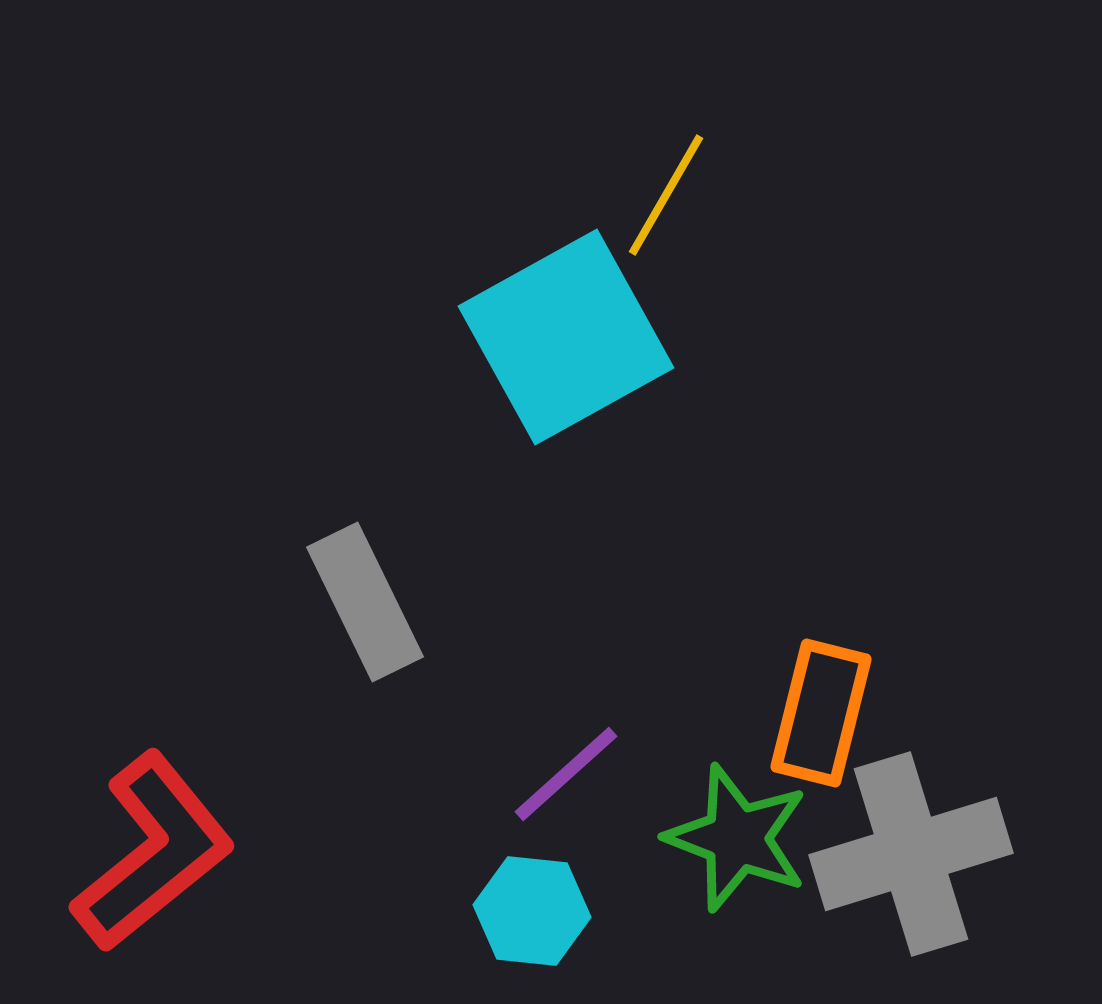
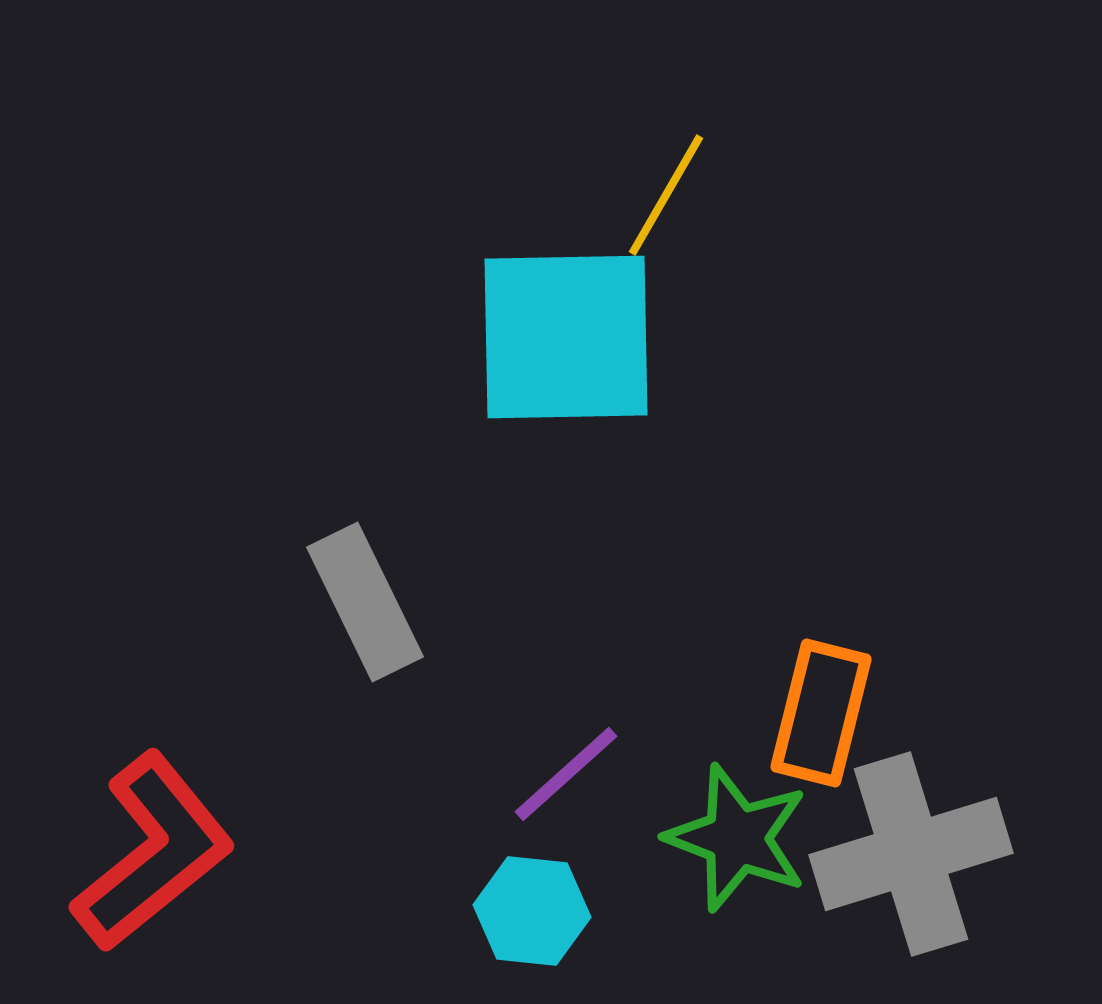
cyan square: rotated 28 degrees clockwise
